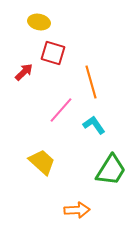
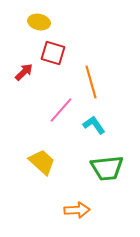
green trapezoid: moved 4 px left, 2 px up; rotated 52 degrees clockwise
